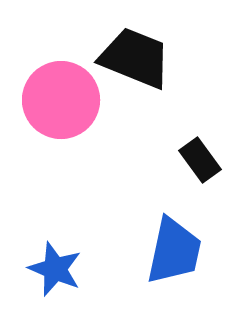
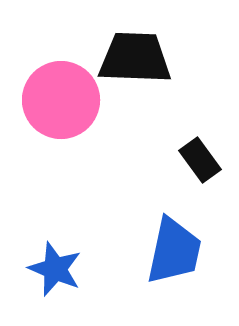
black trapezoid: rotated 20 degrees counterclockwise
